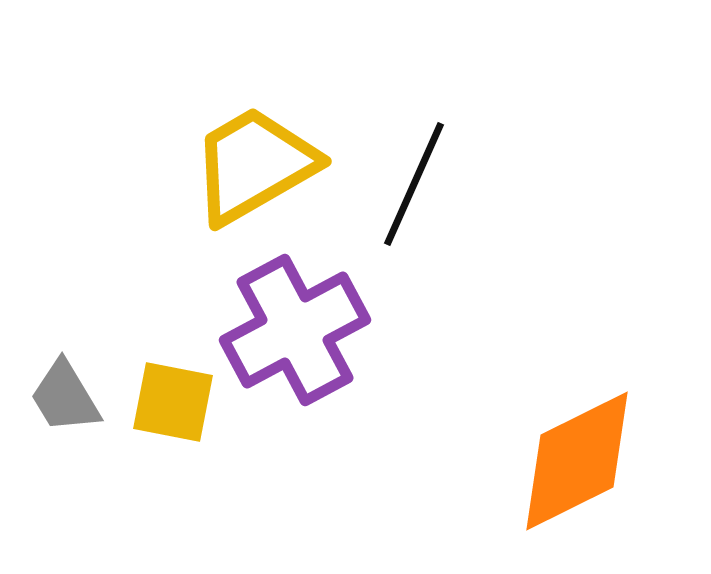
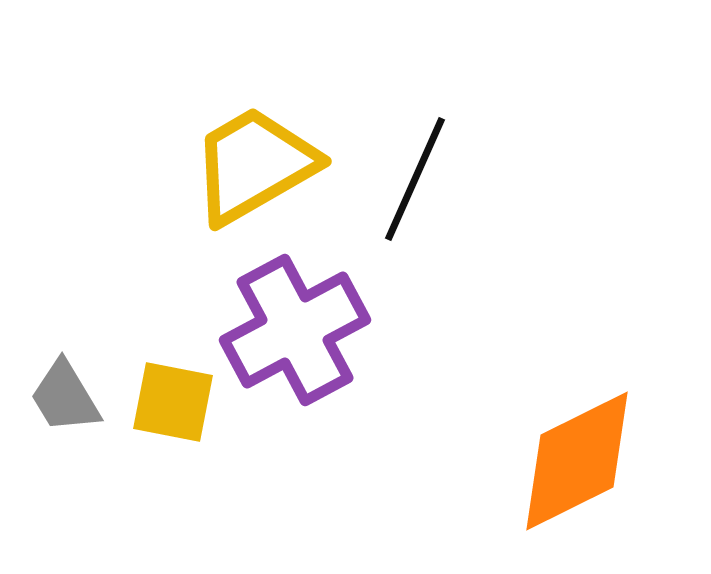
black line: moved 1 px right, 5 px up
